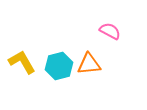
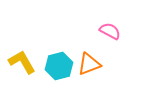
orange triangle: rotated 15 degrees counterclockwise
